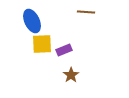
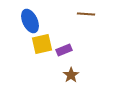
brown line: moved 2 px down
blue ellipse: moved 2 px left
yellow square: rotated 10 degrees counterclockwise
